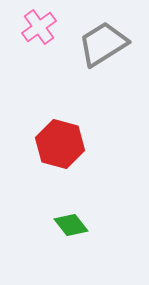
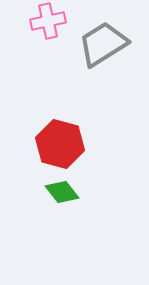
pink cross: moved 9 px right, 6 px up; rotated 24 degrees clockwise
green diamond: moved 9 px left, 33 px up
